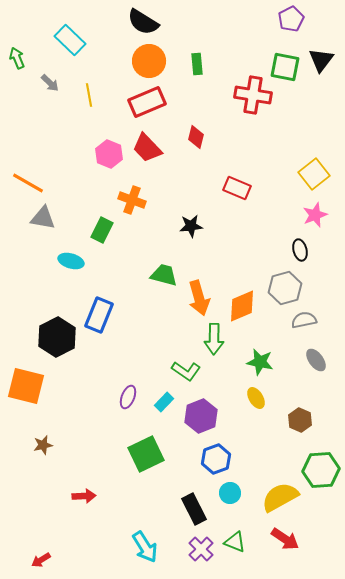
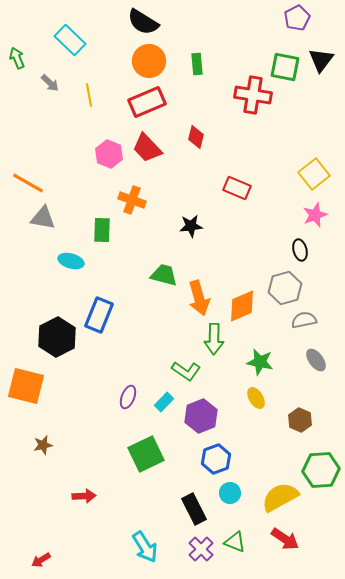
purple pentagon at (291, 19): moved 6 px right, 1 px up
green rectangle at (102, 230): rotated 25 degrees counterclockwise
